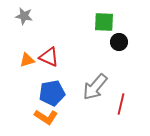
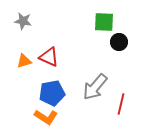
gray star: moved 1 px left, 5 px down
orange triangle: moved 3 px left, 1 px down
